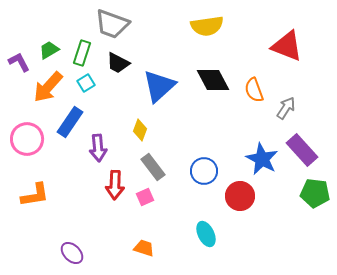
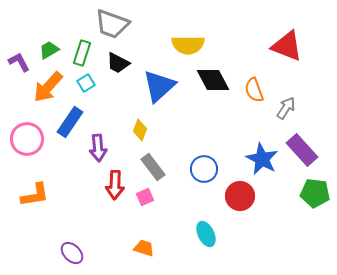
yellow semicircle: moved 19 px left, 19 px down; rotated 8 degrees clockwise
blue circle: moved 2 px up
